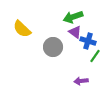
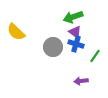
yellow semicircle: moved 6 px left, 3 px down
blue cross: moved 12 px left, 3 px down
